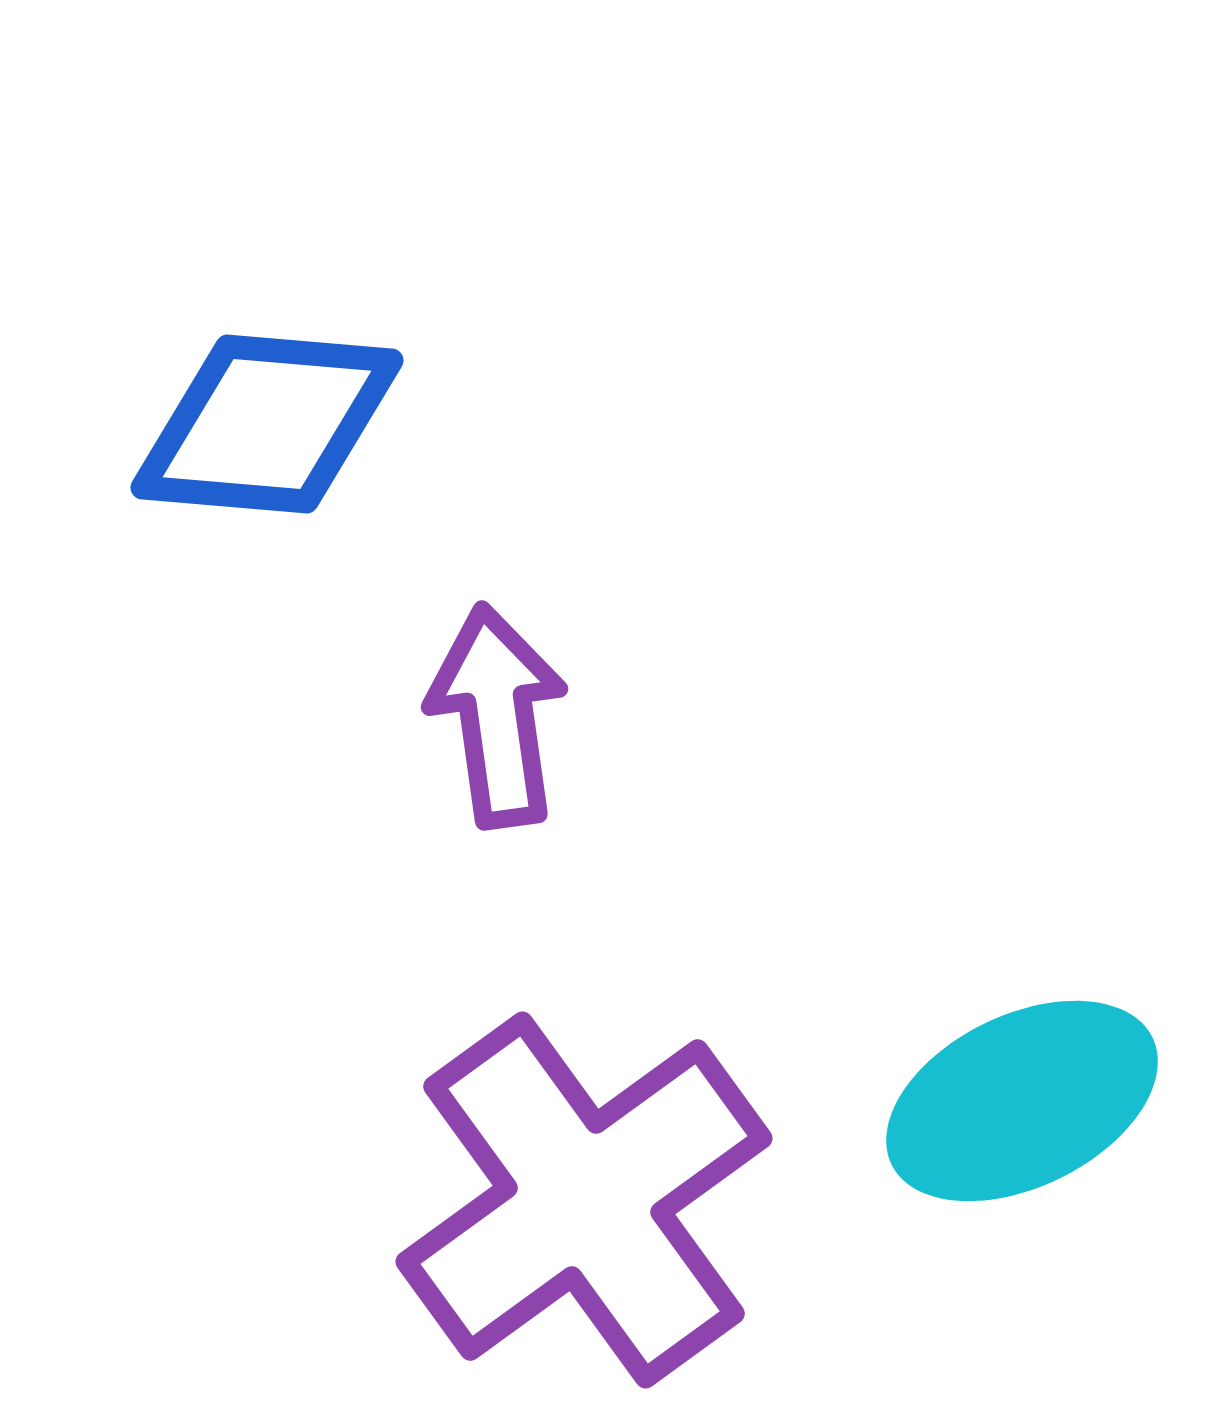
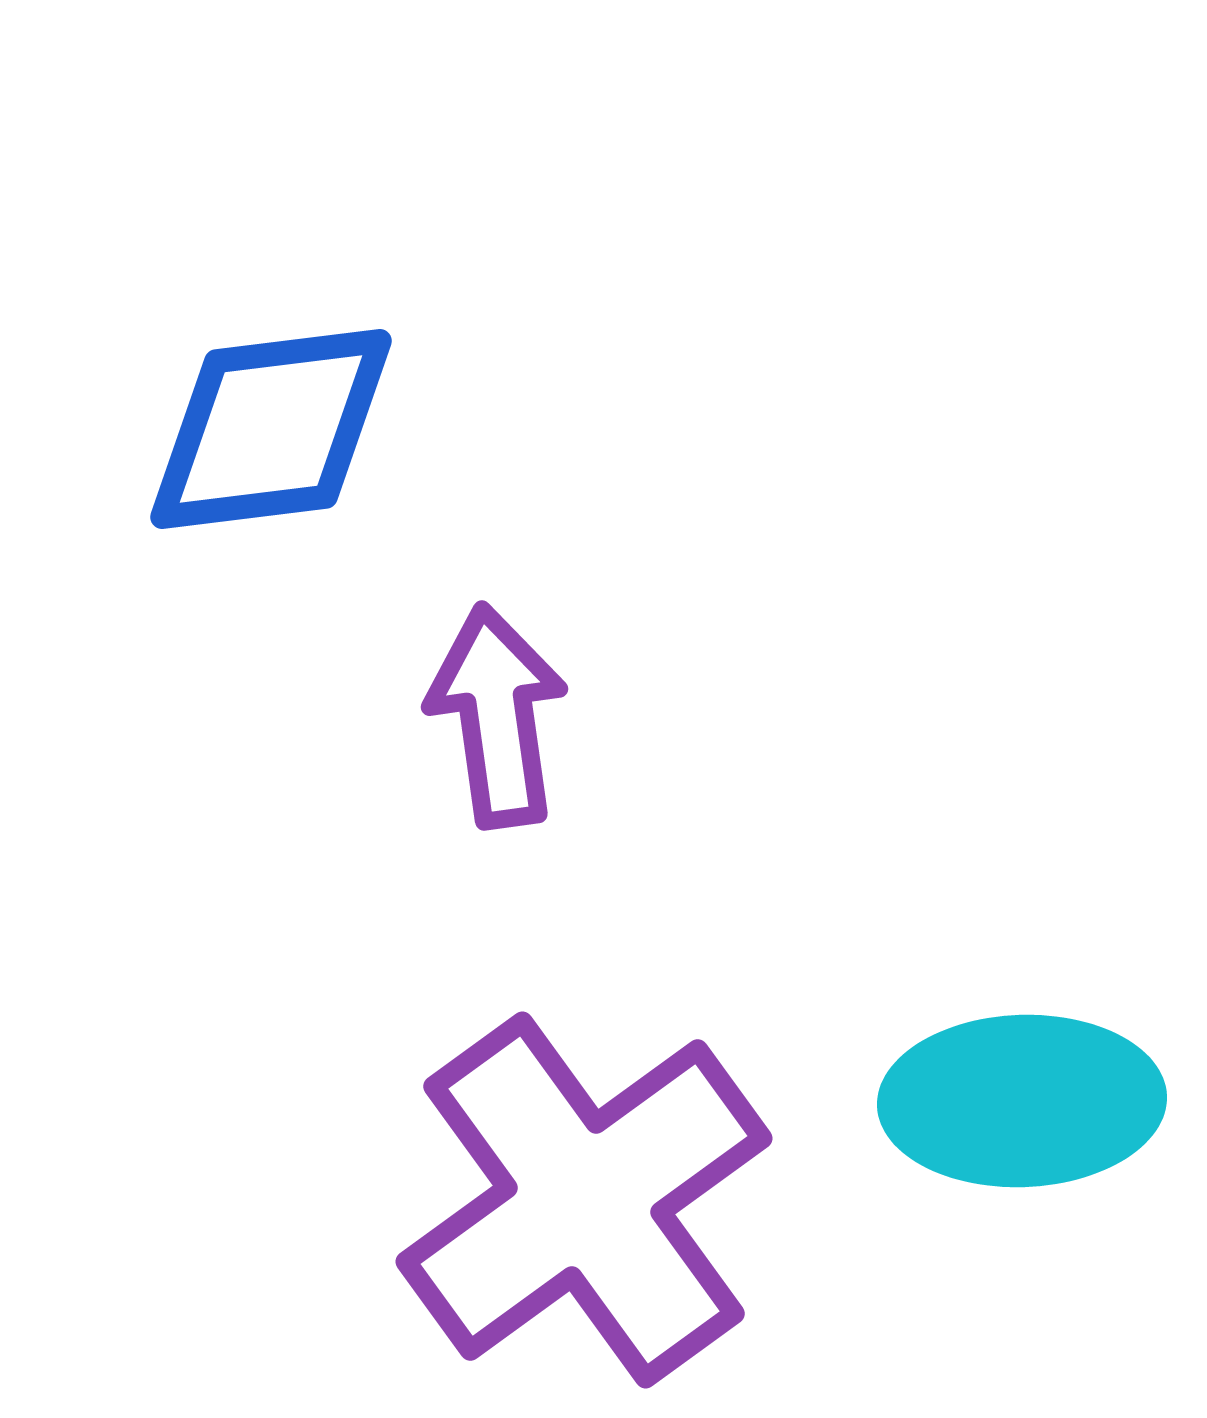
blue diamond: moved 4 px right, 5 px down; rotated 12 degrees counterclockwise
cyan ellipse: rotated 24 degrees clockwise
